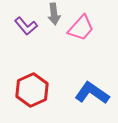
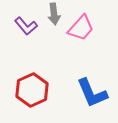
blue L-shape: rotated 148 degrees counterclockwise
